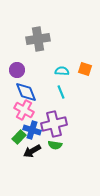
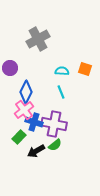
gray cross: rotated 20 degrees counterclockwise
purple circle: moved 7 px left, 2 px up
blue diamond: rotated 50 degrees clockwise
pink cross: rotated 24 degrees clockwise
purple cross: rotated 25 degrees clockwise
blue cross: moved 2 px right, 8 px up
green semicircle: rotated 48 degrees counterclockwise
black arrow: moved 4 px right
